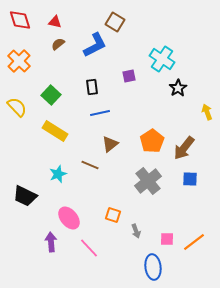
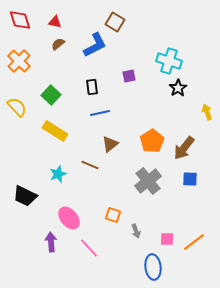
cyan cross: moved 7 px right, 2 px down; rotated 15 degrees counterclockwise
